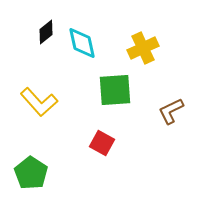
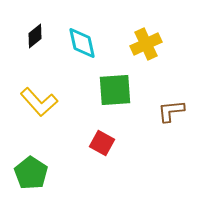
black diamond: moved 11 px left, 4 px down
yellow cross: moved 3 px right, 4 px up
brown L-shape: rotated 20 degrees clockwise
